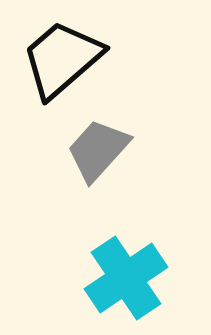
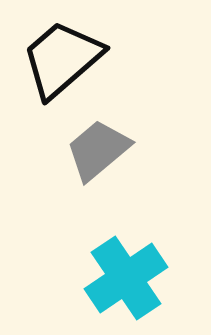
gray trapezoid: rotated 8 degrees clockwise
